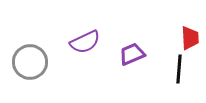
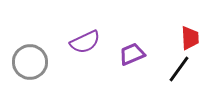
black line: rotated 32 degrees clockwise
